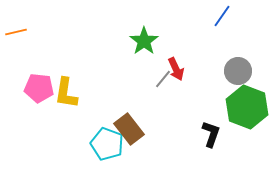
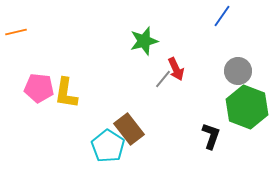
green star: rotated 20 degrees clockwise
black L-shape: moved 2 px down
cyan pentagon: moved 1 px right, 2 px down; rotated 12 degrees clockwise
